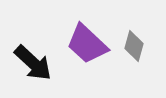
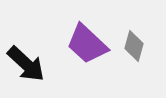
black arrow: moved 7 px left, 1 px down
